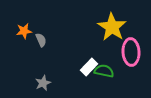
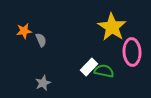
pink ellipse: moved 1 px right
